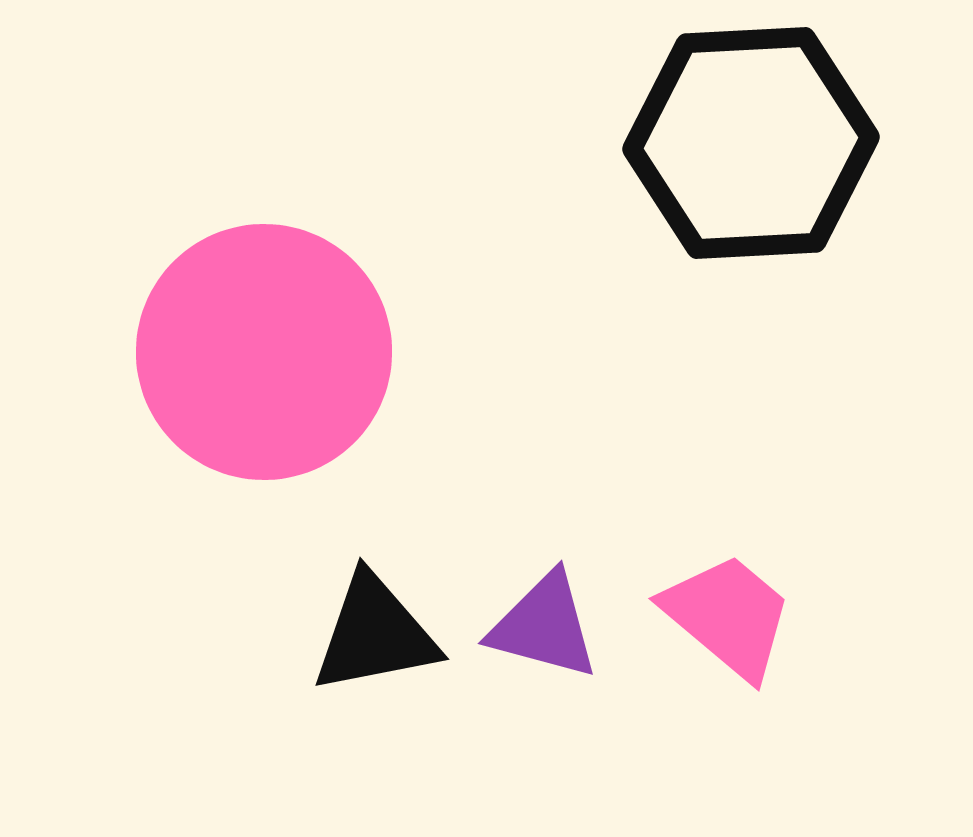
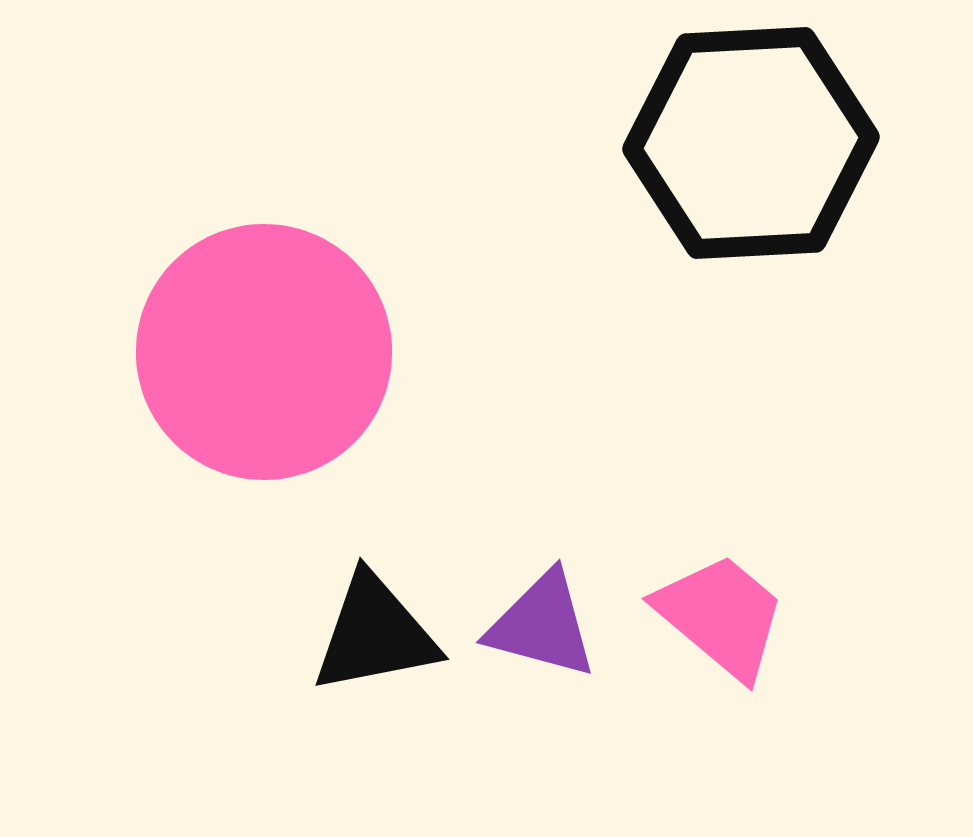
pink trapezoid: moved 7 px left
purple triangle: moved 2 px left, 1 px up
